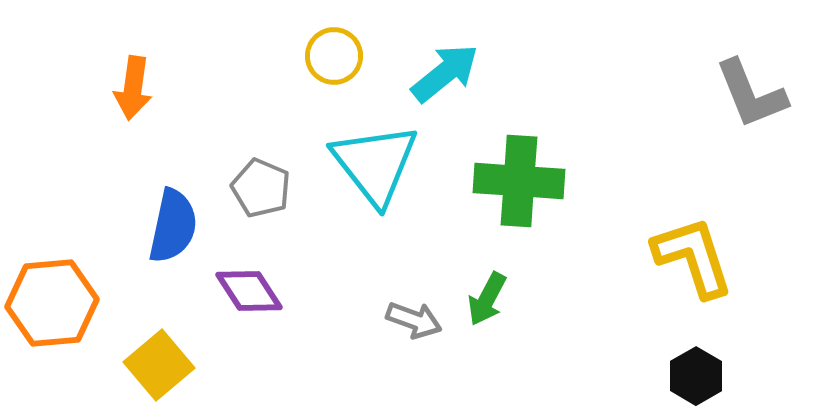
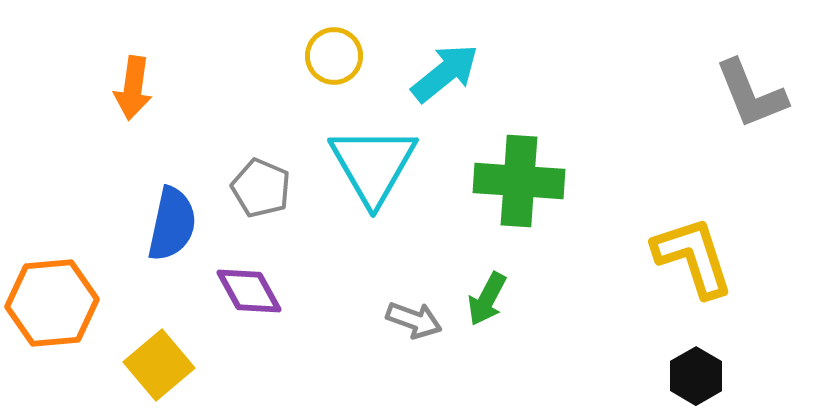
cyan triangle: moved 2 px left, 1 px down; rotated 8 degrees clockwise
blue semicircle: moved 1 px left, 2 px up
purple diamond: rotated 4 degrees clockwise
